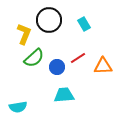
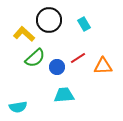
yellow L-shape: rotated 70 degrees counterclockwise
green semicircle: moved 1 px right
